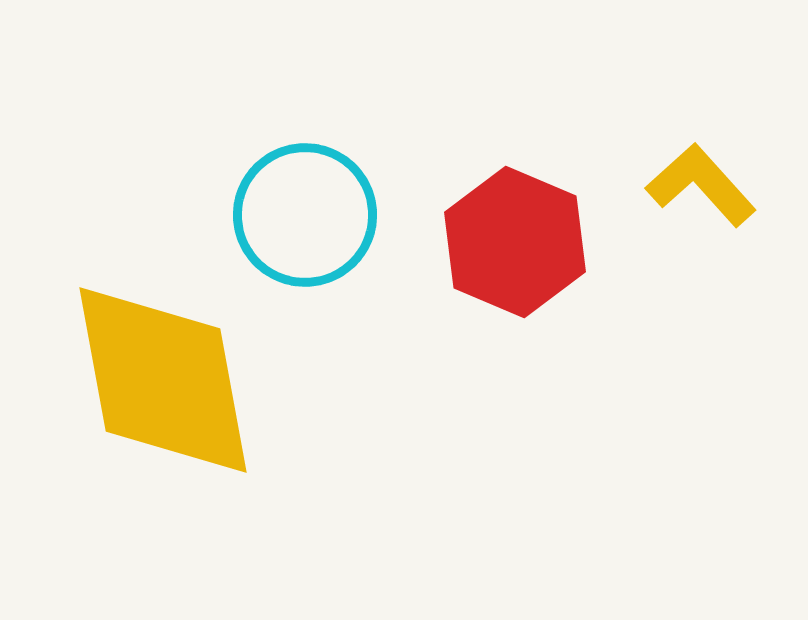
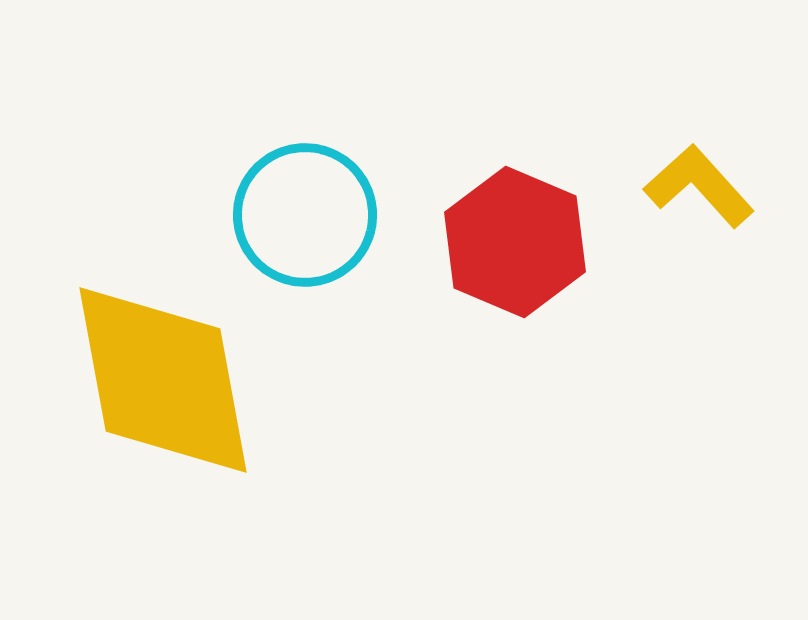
yellow L-shape: moved 2 px left, 1 px down
